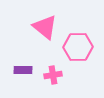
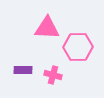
pink triangle: moved 2 px right, 1 px down; rotated 36 degrees counterclockwise
pink cross: rotated 24 degrees clockwise
